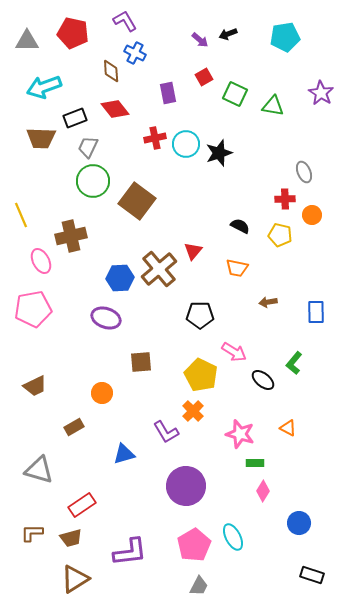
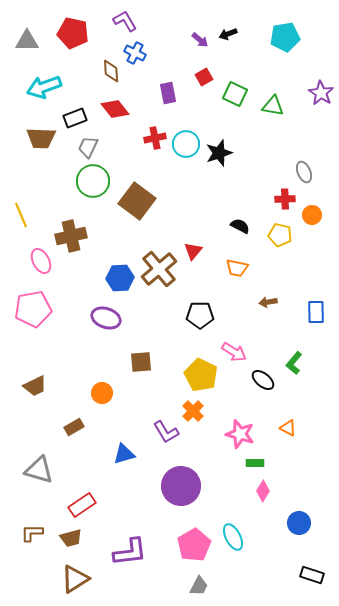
purple circle at (186, 486): moved 5 px left
